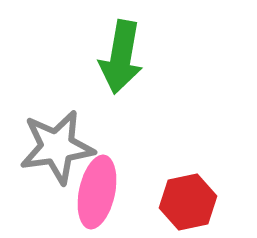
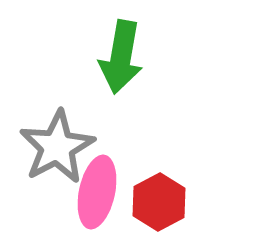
gray star: rotated 20 degrees counterclockwise
red hexagon: moved 29 px left; rotated 16 degrees counterclockwise
